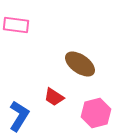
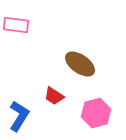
red trapezoid: moved 1 px up
